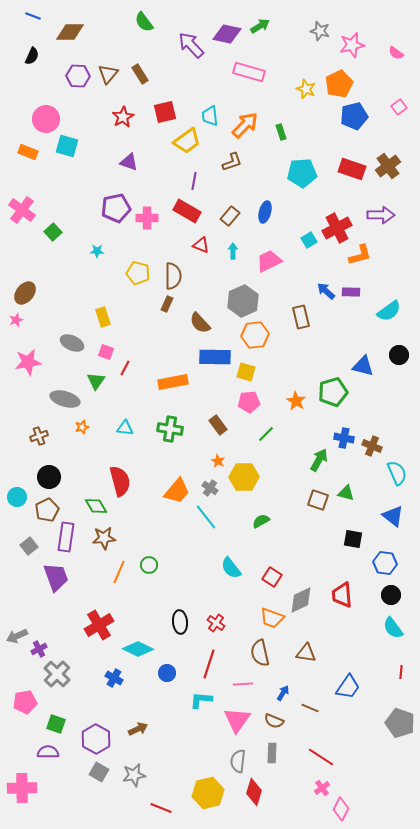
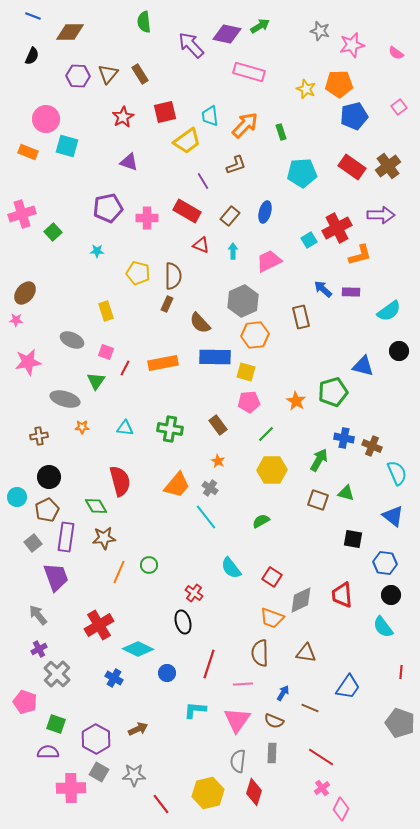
green semicircle at (144, 22): rotated 30 degrees clockwise
orange pentagon at (339, 84): rotated 24 degrees clockwise
brown L-shape at (232, 162): moved 4 px right, 3 px down
red rectangle at (352, 169): moved 2 px up; rotated 16 degrees clockwise
purple line at (194, 181): moved 9 px right; rotated 42 degrees counterclockwise
purple pentagon at (116, 208): moved 8 px left
pink cross at (22, 210): moved 4 px down; rotated 36 degrees clockwise
blue arrow at (326, 291): moved 3 px left, 2 px up
yellow rectangle at (103, 317): moved 3 px right, 6 px up
pink star at (16, 320): rotated 24 degrees clockwise
gray ellipse at (72, 343): moved 3 px up
black circle at (399, 355): moved 4 px up
orange rectangle at (173, 382): moved 10 px left, 19 px up
orange star at (82, 427): rotated 16 degrees clockwise
brown cross at (39, 436): rotated 12 degrees clockwise
yellow hexagon at (244, 477): moved 28 px right, 7 px up
orange trapezoid at (177, 491): moved 6 px up
gray square at (29, 546): moved 4 px right, 3 px up
black ellipse at (180, 622): moved 3 px right; rotated 10 degrees counterclockwise
red cross at (216, 623): moved 22 px left, 30 px up
cyan semicircle at (393, 628): moved 10 px left, 1 px up
gray arrow at (17, 636): moved 21 px right, 21 px up; rotated 75 degrees clockwise
brown semicircle at (260, 653): rotated 12 degrees clockwise
cyan L-shape at (201, 700): moved 6 px left, 10 px down
pink pentagon at (25, 702): rotated 30 degrees clockwise
gray star at (134, 775): rotated 10 degrees clockwise
pink cross at (22, 788): moved 49 px right
red line at (161, 808): moved 4 px up; rotated 30 degrees clockwise
